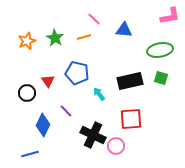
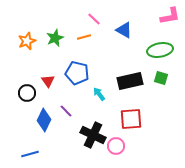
blue triangle: rotated 24 degrees clockwise
green star: rotated 18 degrees clockwise
blue diamond: moved 1 px right, 5 px up
